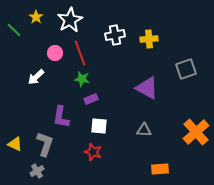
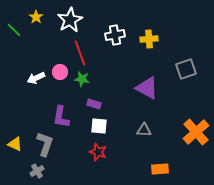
pink circle: moved 5 px right, 19 px down
white arrow: moved 1 px down; rotated 18 degrees clockwise
purple rectangle: moved 3 px right, 5 px down; rotated 40 degrees clockwise
red star: moved 5 px right
